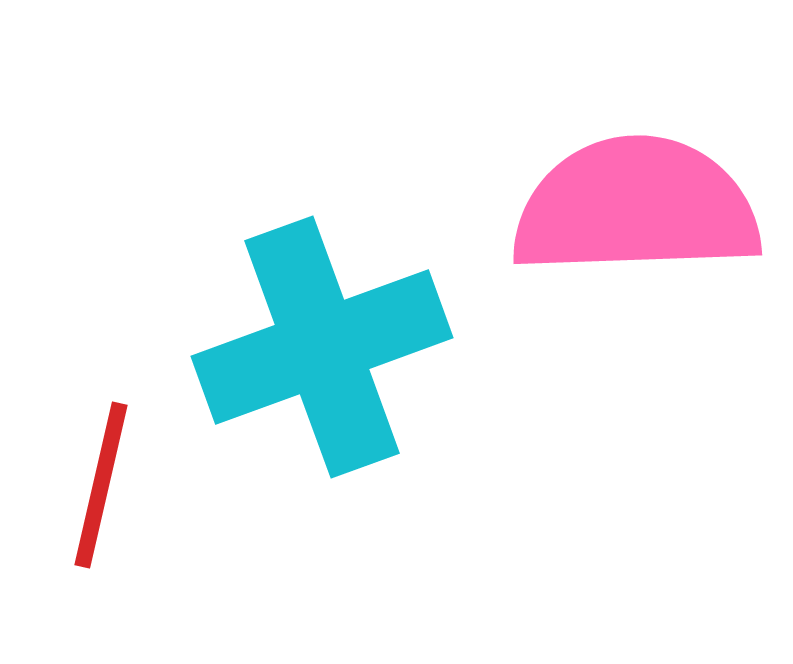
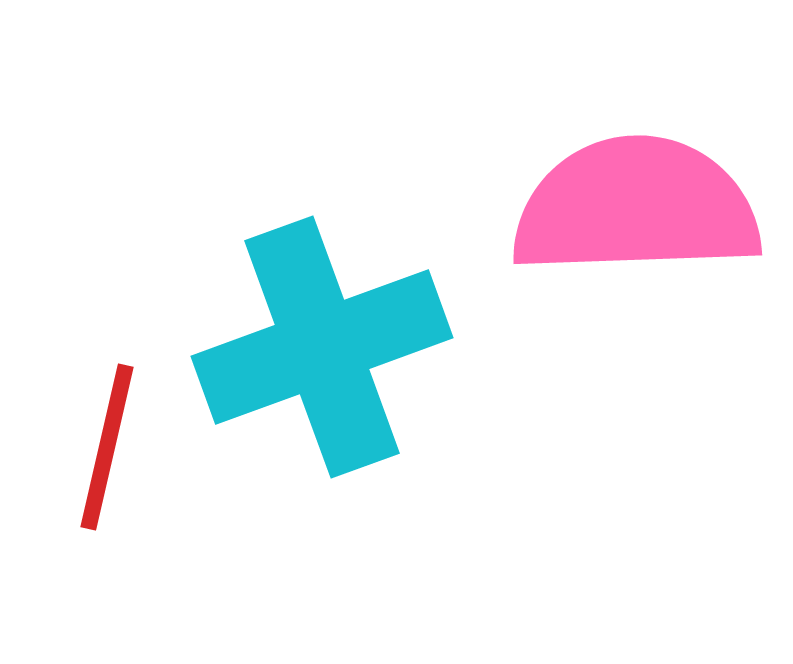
red line: moved 6 px right, 38 px up
